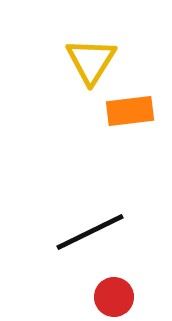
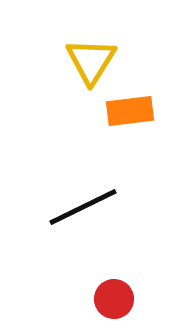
black line: moved 7 px left, 25 px up
red circle: moved 2 px down
